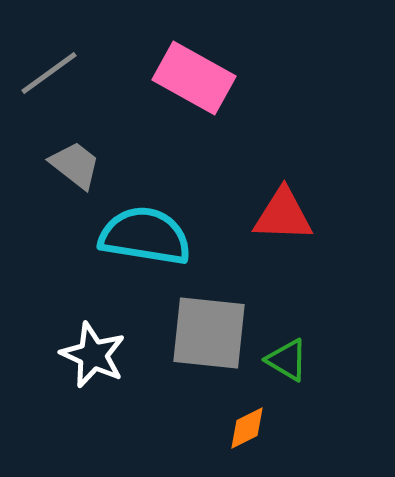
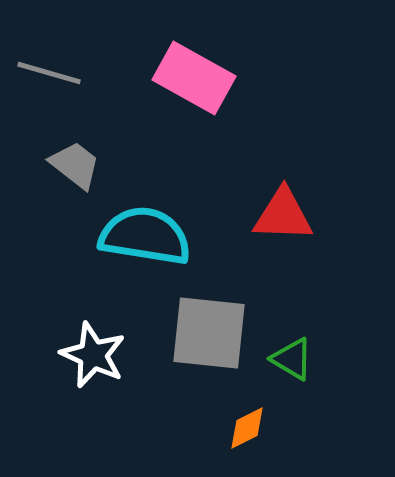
gray line: rotated 52 degrees clockwise
green triangle: moved 5 px right, 1 px up
